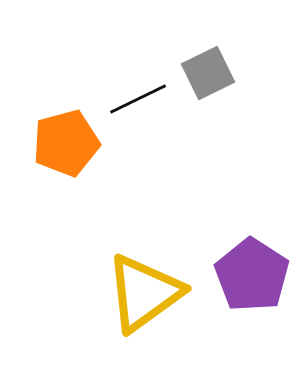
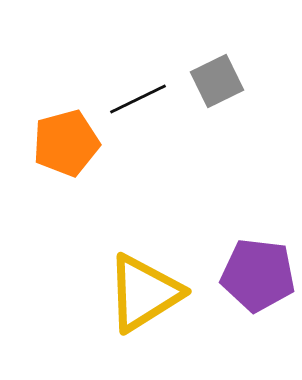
gray square: moved 9 px right, 8 px down
purple pentagon: moved 6 px right; rotated 26 degrees counterclockwise
yellow triangle: rotated 4 degrees clockwise
